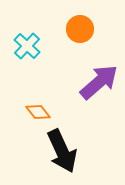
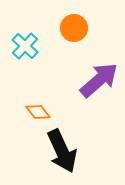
orange circle: moved 6 px left, 1 px up
cyan cross: moved 2 px left
purple arrow: moved 2 px up
